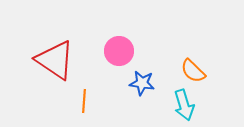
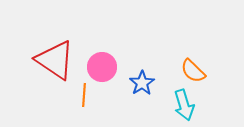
pink circle: moved 17 px left, 16 px down
blue star: rotated 30 degrees clockwise
orange line: moved 6 px up
